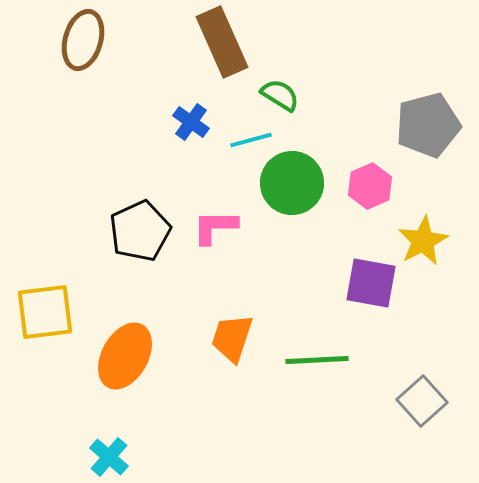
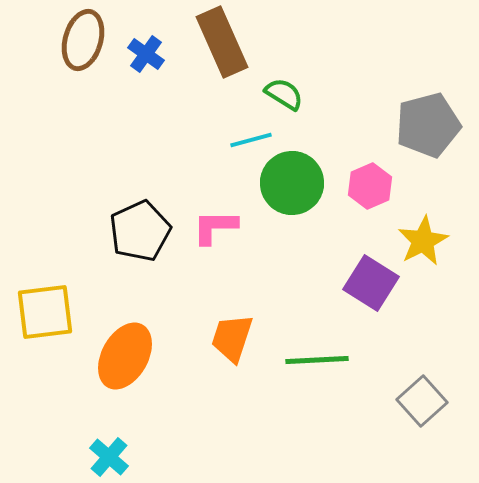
green semicircle: moved 4 px right, 1 px up
blue cross: moved 45 px left, 68 px up
purple square: rotated 22 degrees clockwise
